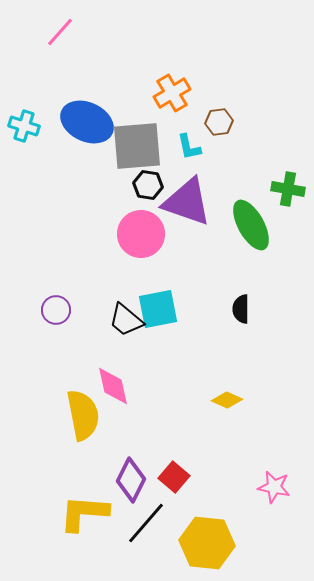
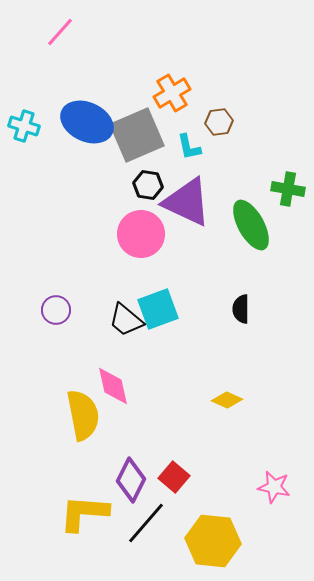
gray square: moved 11 px up; rotated 18 degrees counterclockwise
purple triangle: rotated 6 degrees clockwise
cyan square: rotated 9 degrees counterclockwise
yellow hexagon: moved 6 px right, 2 px up
